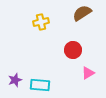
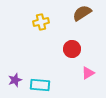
red circle: moved 1 px left, 1 px up
